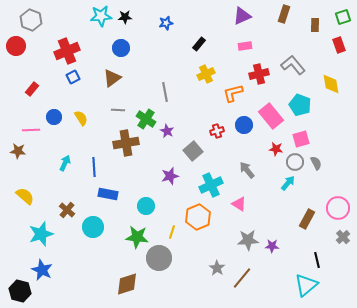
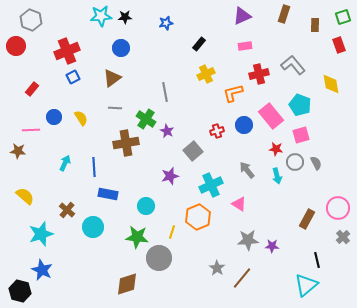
gray line at (118, 110): moved 3 px left, 2 px up
pink square at (301, 139): moved 4 px up
cyan arrow at (288, 183): moved 11 px left, 7 px up; rotated 126 degrees clockwise
